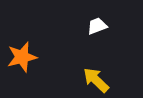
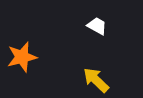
white trapezoid: rotated 50 degrees clockwise
